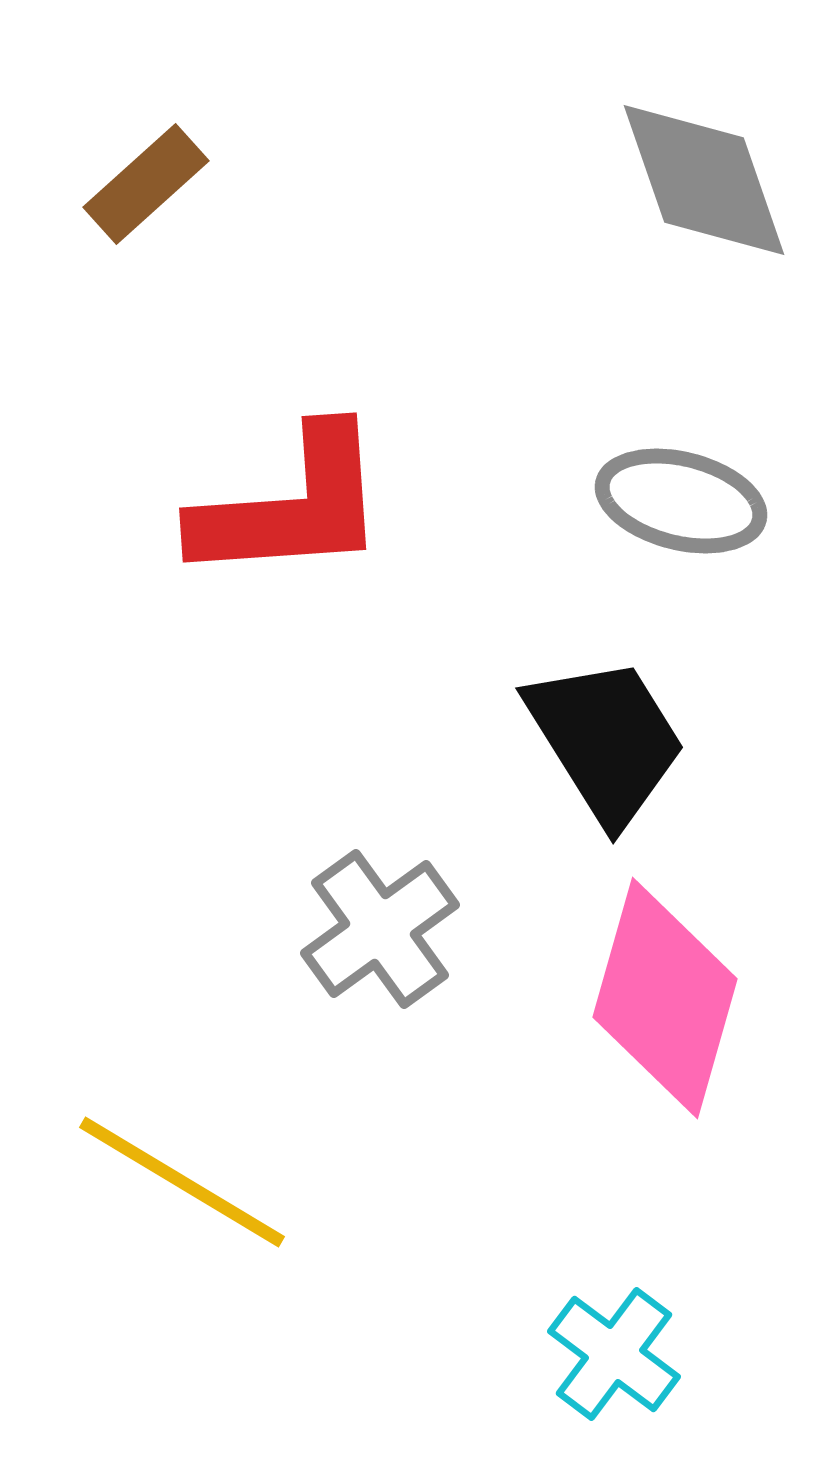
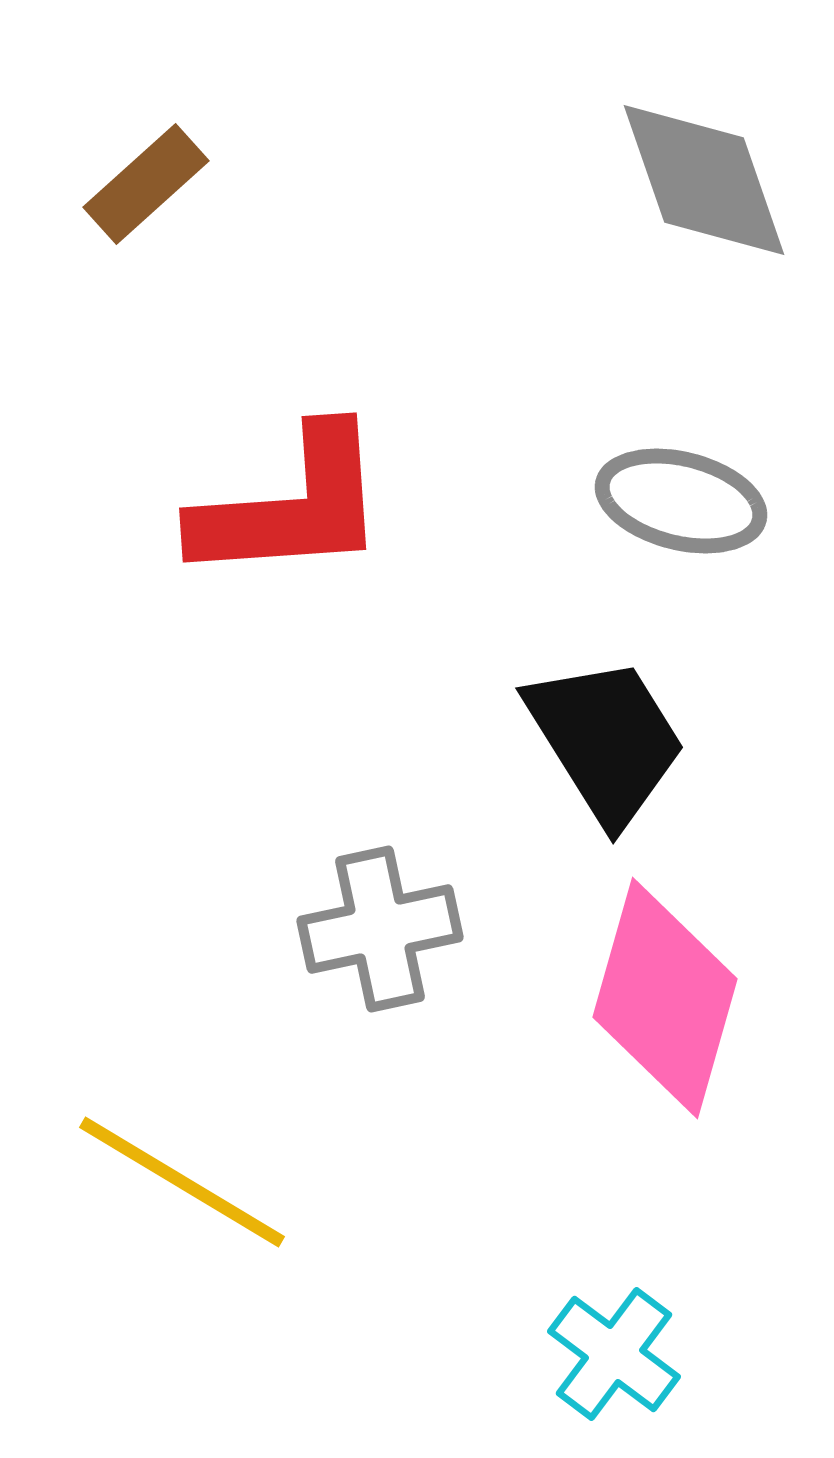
gray cross: rotated 24 degrees clockwise
